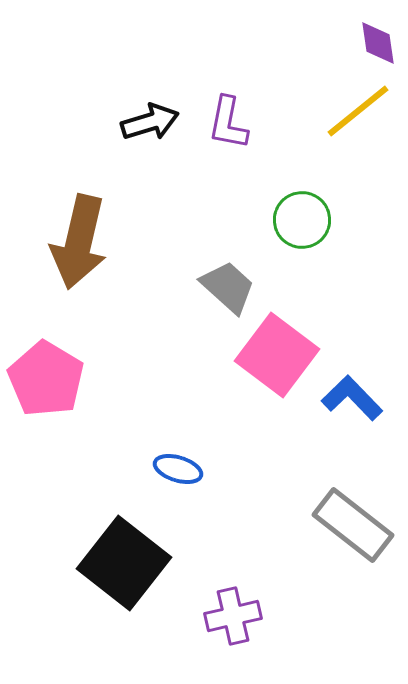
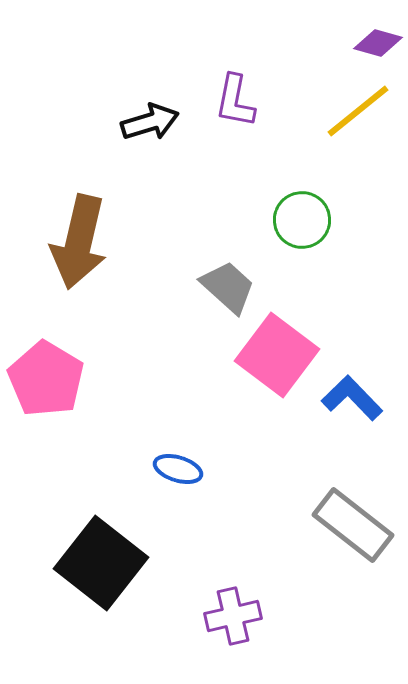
purple diamond: rotated 66 degrees counterclockwise
purple L-shape: moved 7 px right, 22 px up
black square: moved 23 px left
